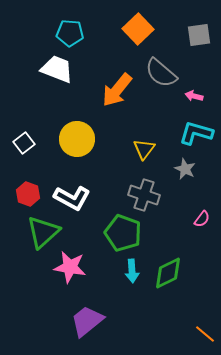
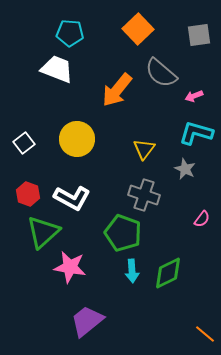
pink arrow: rotated 36 degrees counterclockwise
